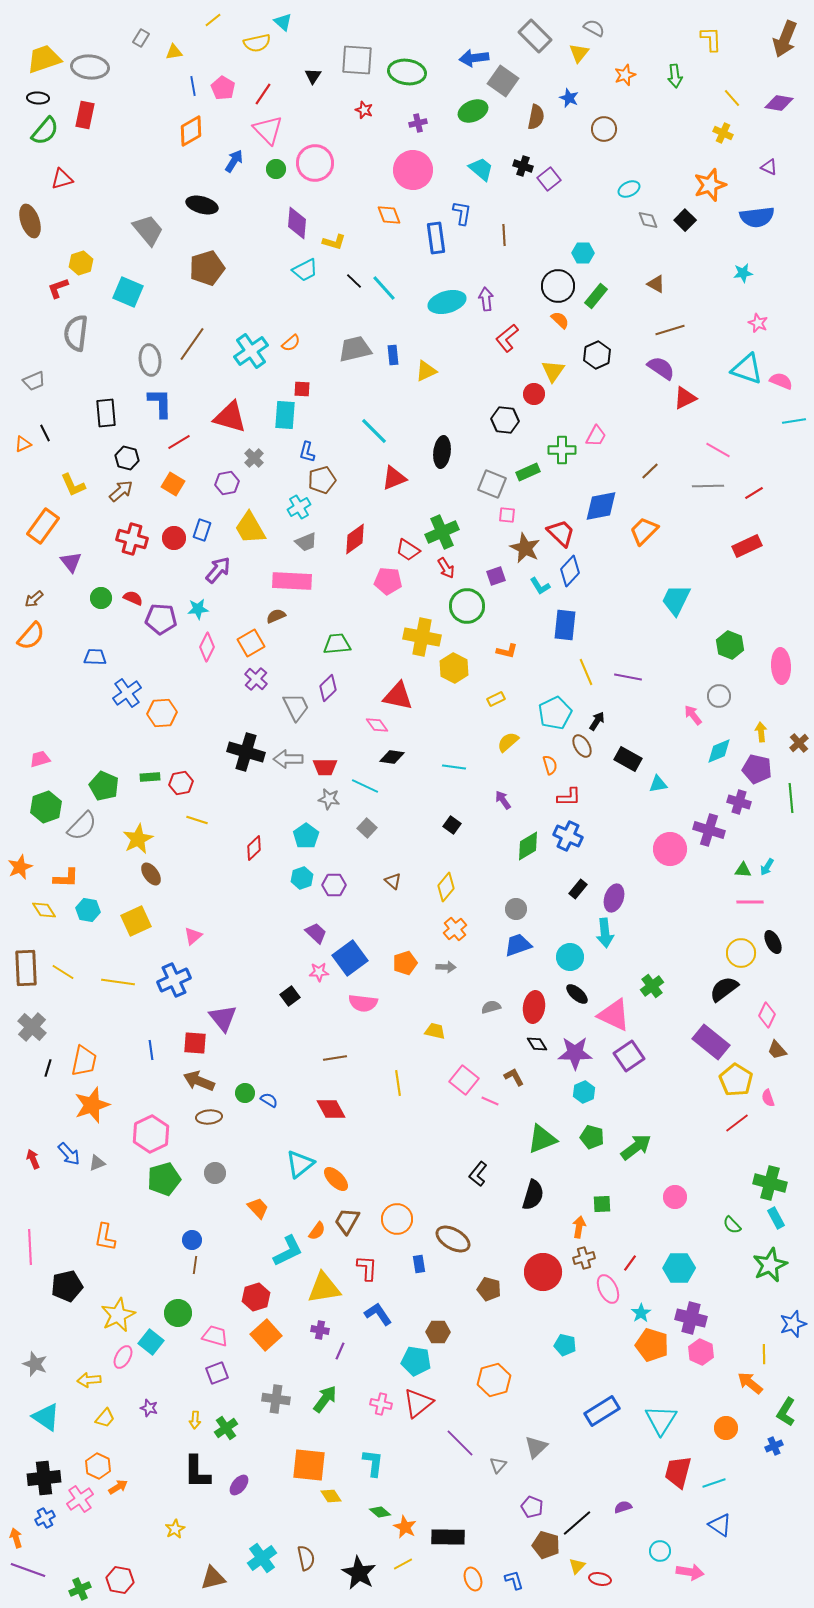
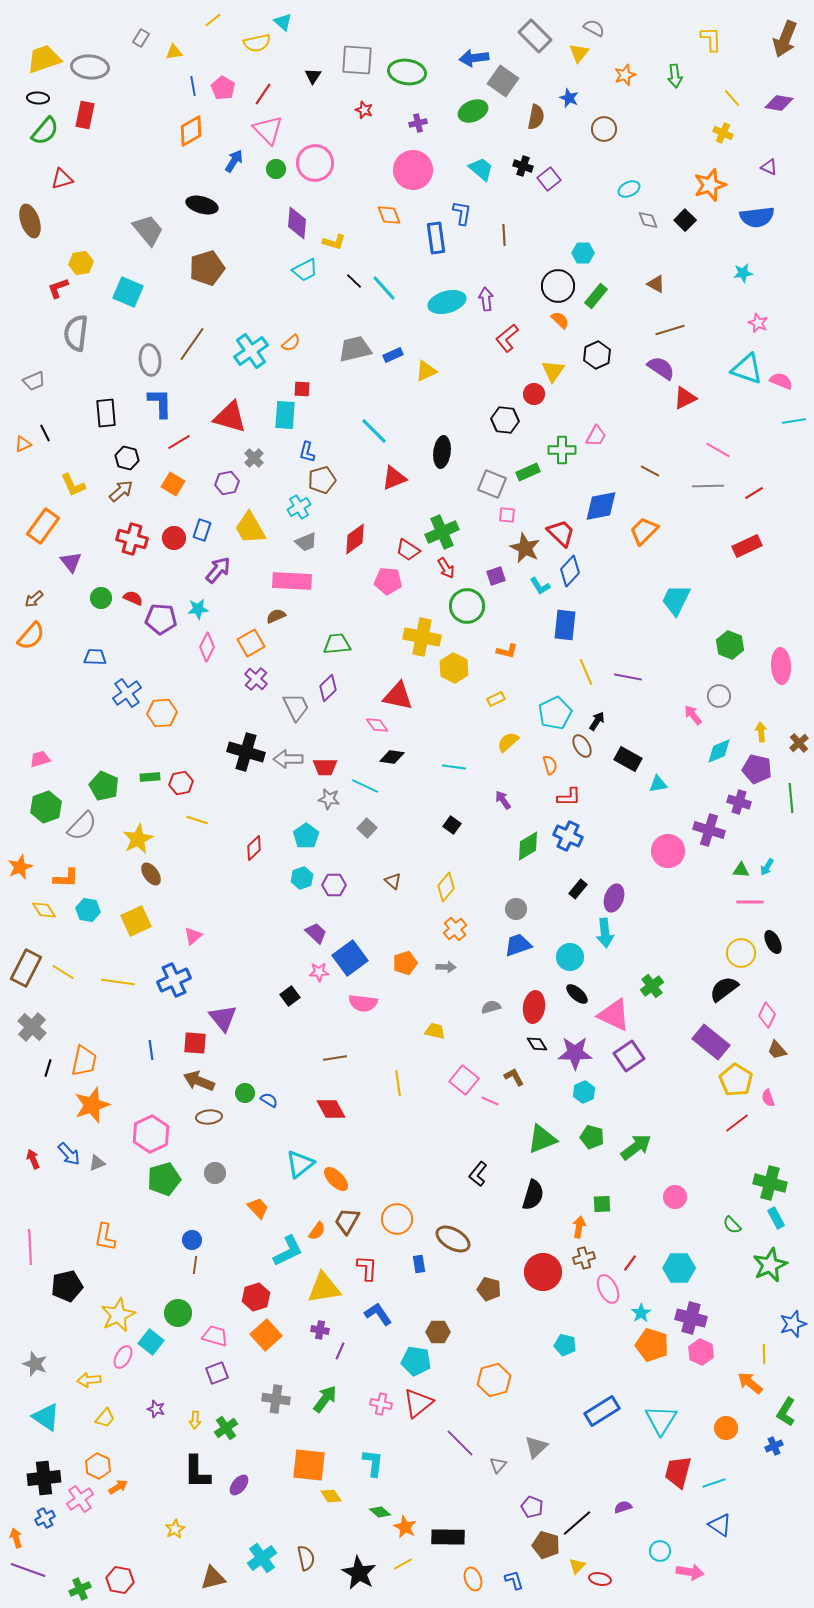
yellow hexagon at (81, 263): rotated 10 degrees clockwise
blue rectangle at (393, 355): rotated 72 degrees clockwise
brown line at (650, 471): rotated 72 degrees clockwise
pink circle at (670, 849): moved 2 px left, 2 px down
green triangle at (743, 870): moved 2 px left
brown rectangle at (26, 968): rotated 30 degrees clockwise
purple star at (149, 1408): moved 7 px right, 1 px down
